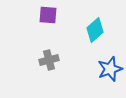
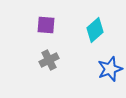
purple square: moved 2 px left, 10 px down
gray cross: rotated 12 degrees counterclockwise
